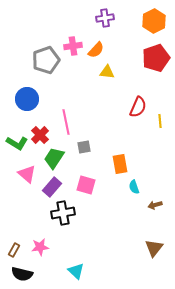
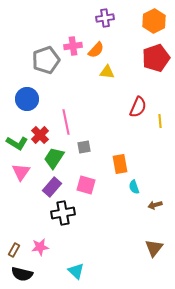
pink triangle: moved 6 px left, 2 px up; rotated 24 degrees clockwise
